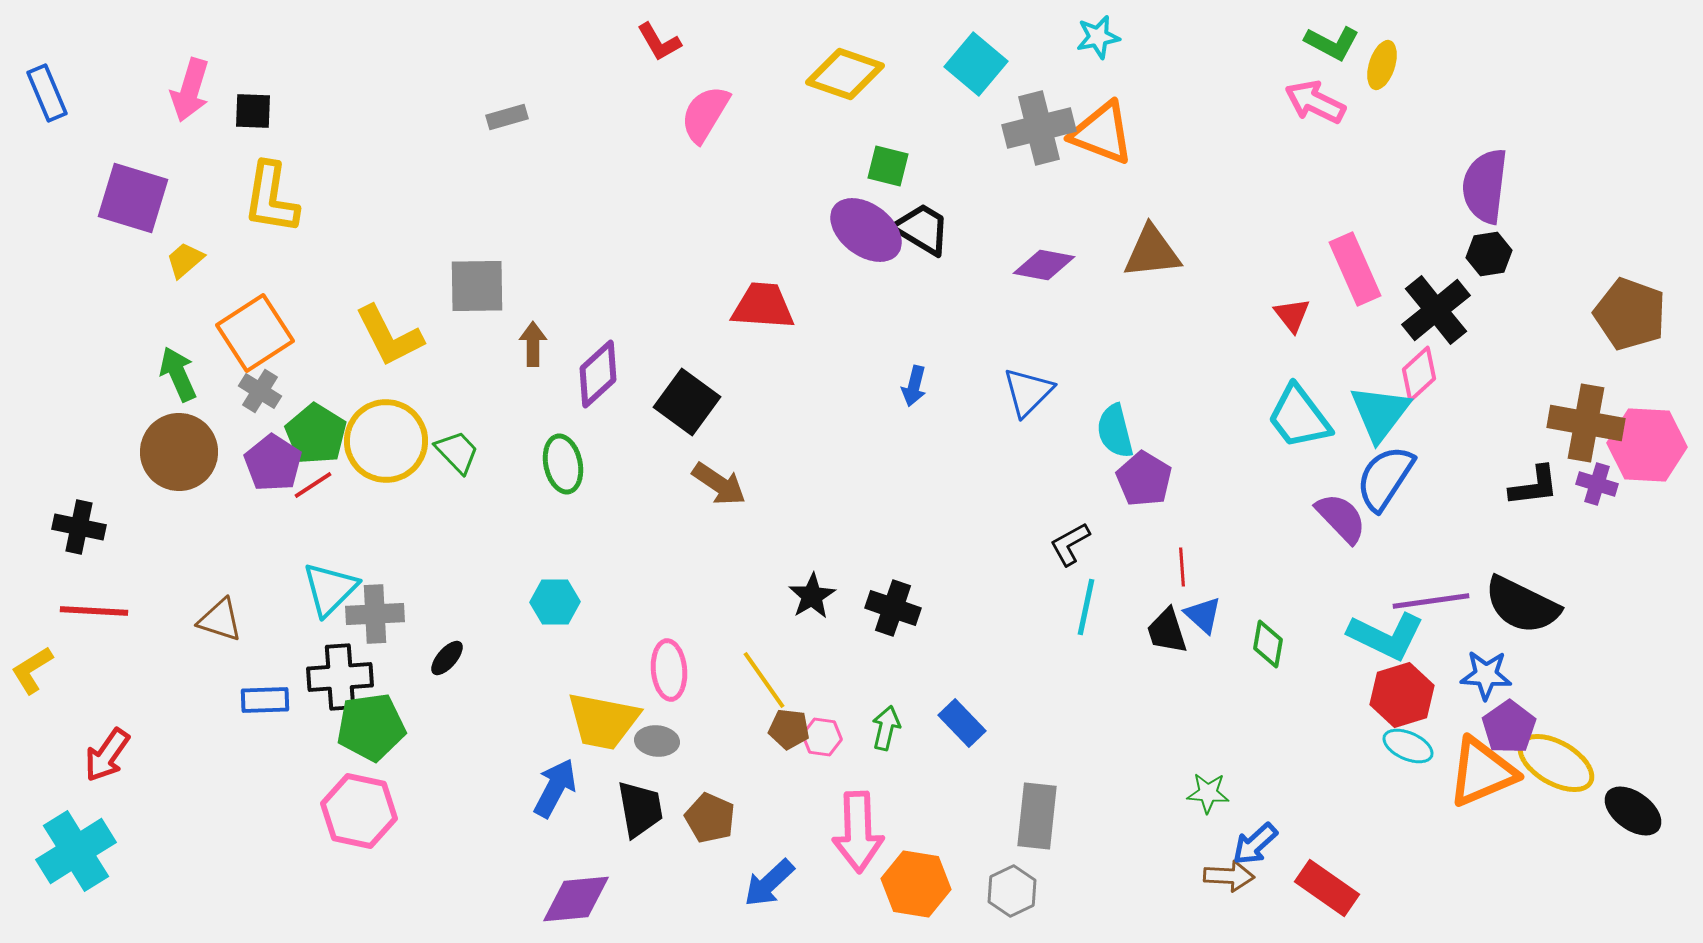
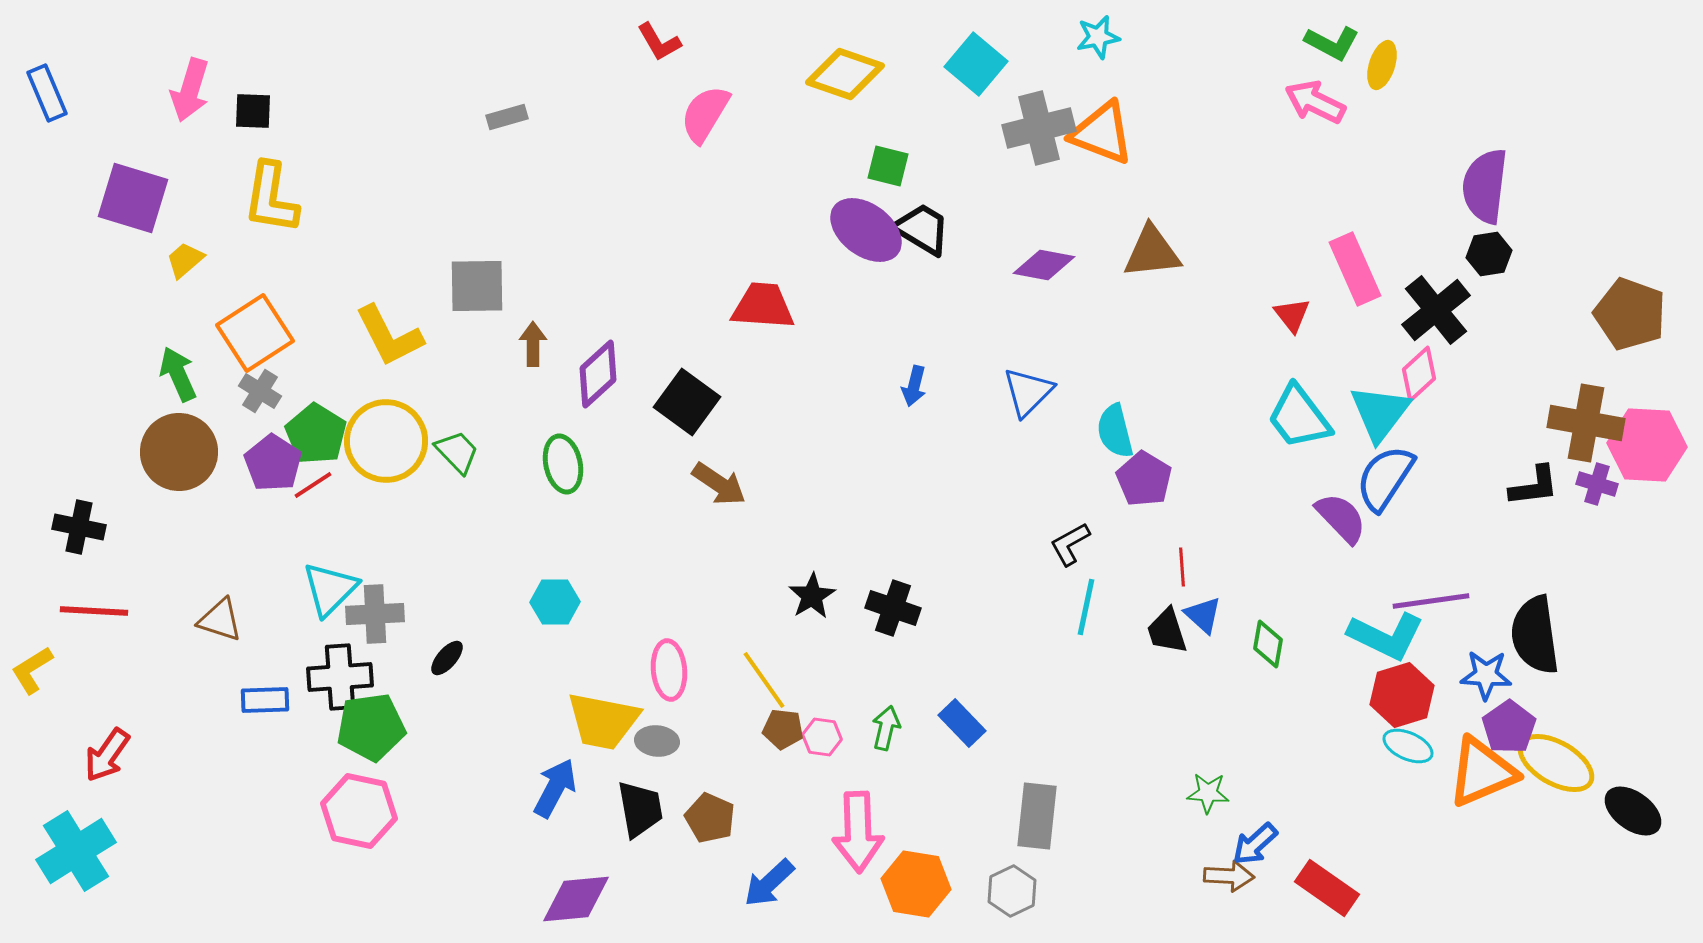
black semicircle at (1522, 605): moved 13 px right, 30 px down; rotated 56 degrees clockwise
brown pentagon at (789, 729): moved 6 px left
